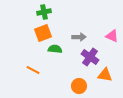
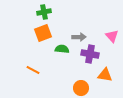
pink triangle: rotated 24 degrees clockwise
green semicircle: moved 7 px right
purple cross: moved 3 px up; rotated 24 degrees counterclockwise
orange circle: moved 2 px right, 2 px down
